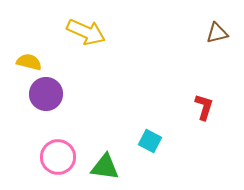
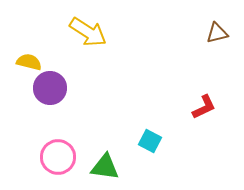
yellow arrow: moved 2 px right; rotated 9 degrees clockwise
purple circle: moved 4 px right, 6 px up
red L-shape: rotated 48 degrees clockwise
